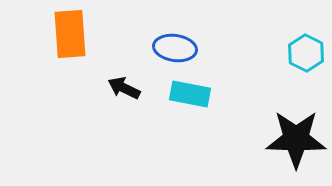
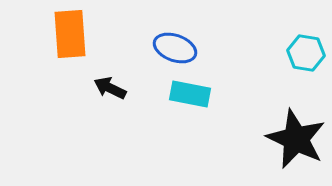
blue ellipse: rotated 12 degrees clockwise
cyan hexagon: rotated 18 degrees counterclockwise
black arrow: moved 14 px left
black star: rotated 24 degrees clockwise
